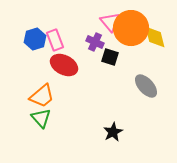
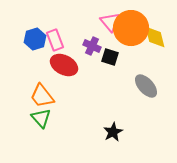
purple cross: moved 3 px left, 4 px down
orange trapezoid: rotated 92 degrees clockwise
